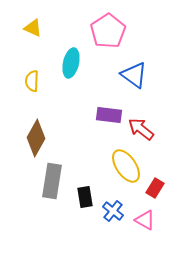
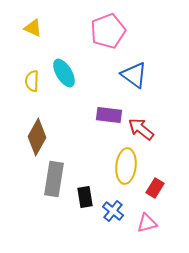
pink pentagon: rotated 12 degrees clockwise
cyan ellipse: moved 7 px left, 10 px down; rotated 44 degrees counterclockwise
brown diamond: moved 1 px right, 1 px up
yellow ellipse: rotated 40 degrees clockwise
gray rectangle: moved 2 px right, 2 px up
pink triangle: moved 2 px right, 3 px down; rotated 45 degrees counterclockwise
